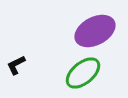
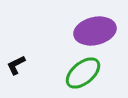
purple ellipse: rotated 15 degrees clockwise
